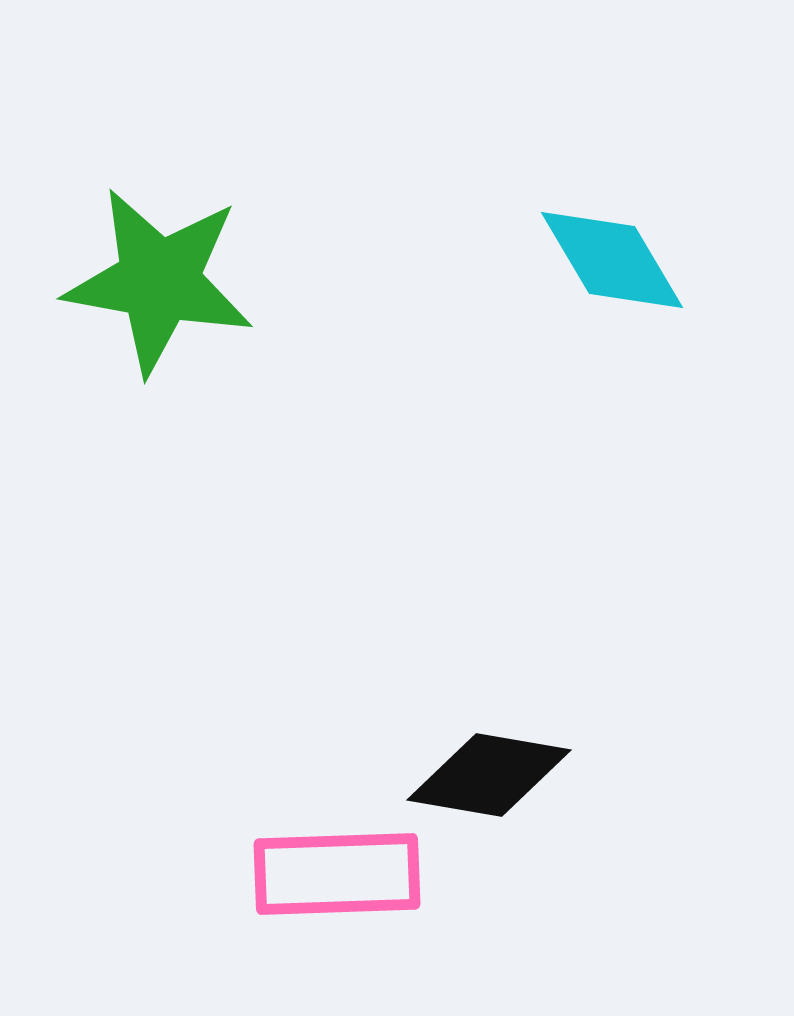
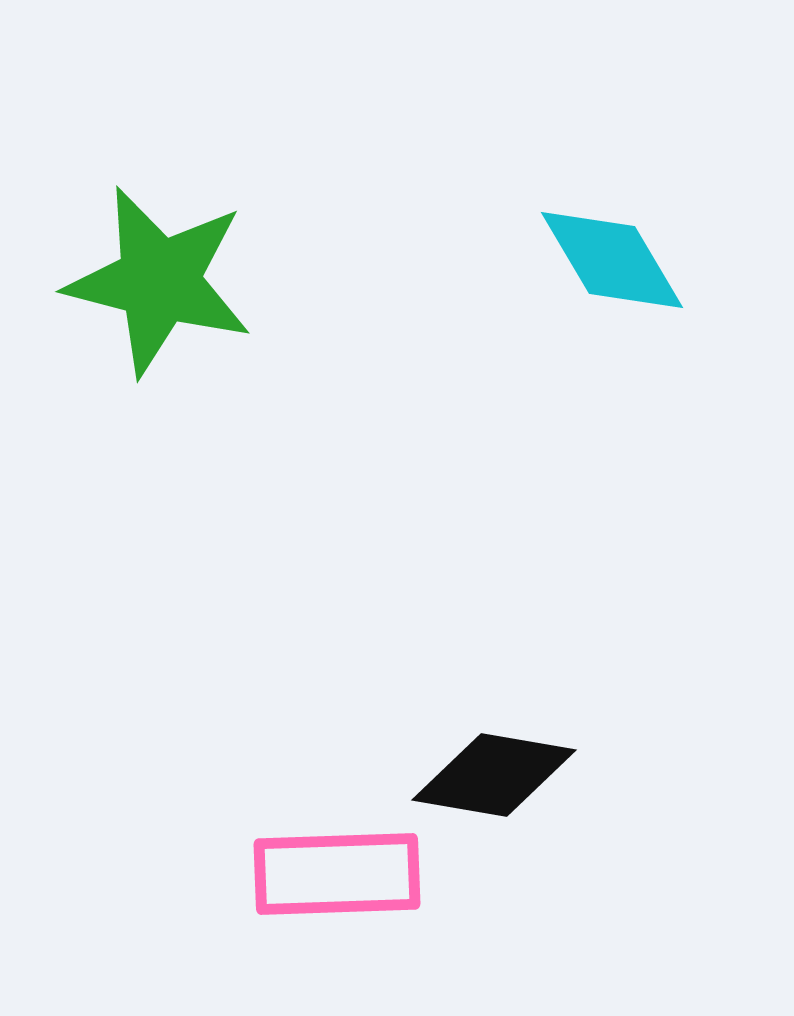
green star: rotated 4 degrees clockwise
black diamond: moved 5 px right
